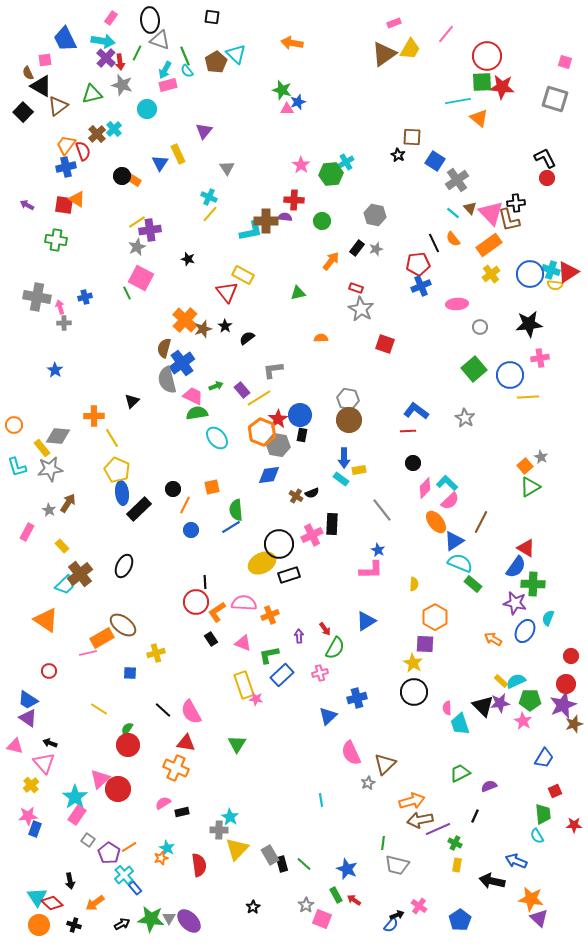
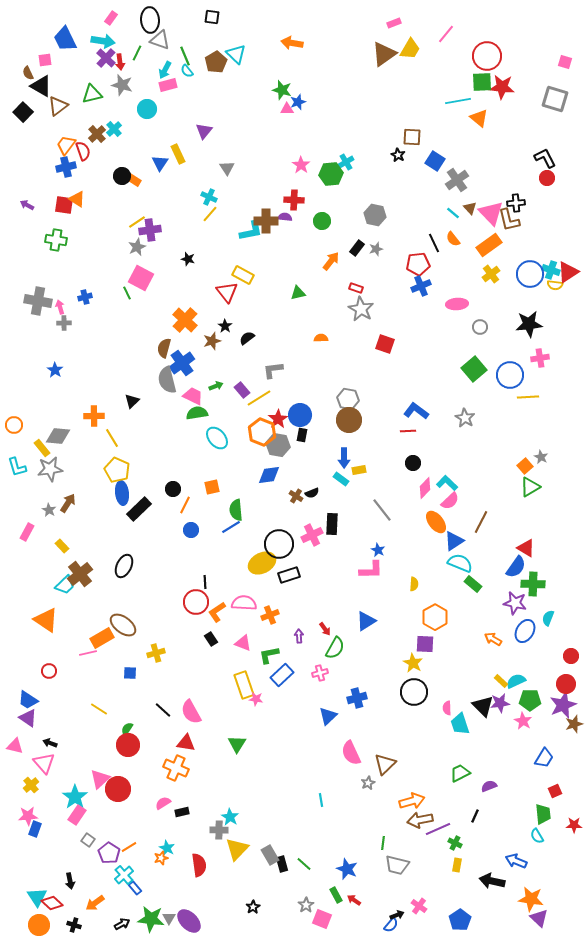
gray cross at (37, 297): moved 1 px right, 4 px down
brown star at (203, 329): moved 9 px right, 12 px down
